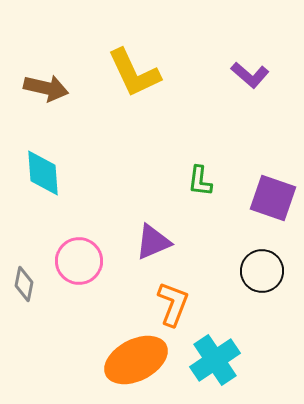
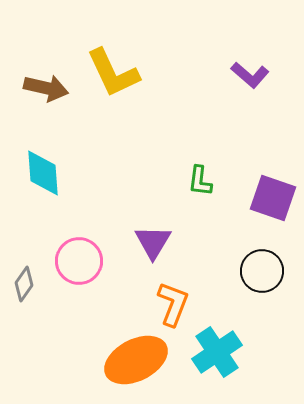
yellow L-shape: moved 21 px left
purple triangle: rotated 36 degrees counterclockwise
gray diamond: rotated 24 degrees clockwise
cyan cross: moved 2 px right, 8 px up
